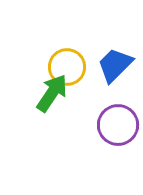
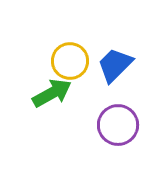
yellow circle: moved 3 px right, 6 px up
green arrow: rotated 27 degrees clockwise
